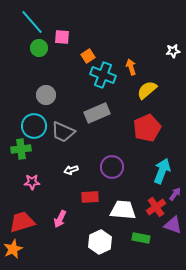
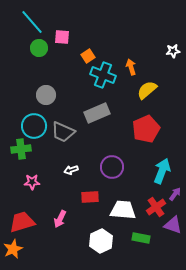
red pentagon: moved 1 px left, 1 px down
white hexagon: moved 1 px right, 1 px up
